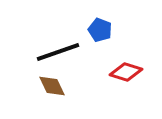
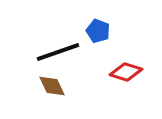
blue pentagon: moved 2 px left, 1 px down
